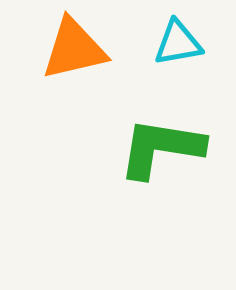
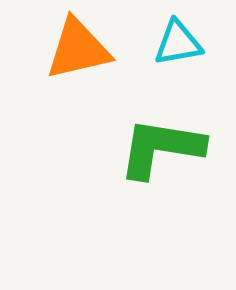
orange triangle: moved 4 px right
